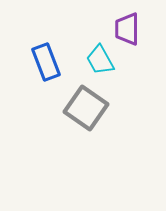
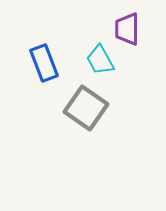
blue rectangle: moved 2 px left, 1 px down
